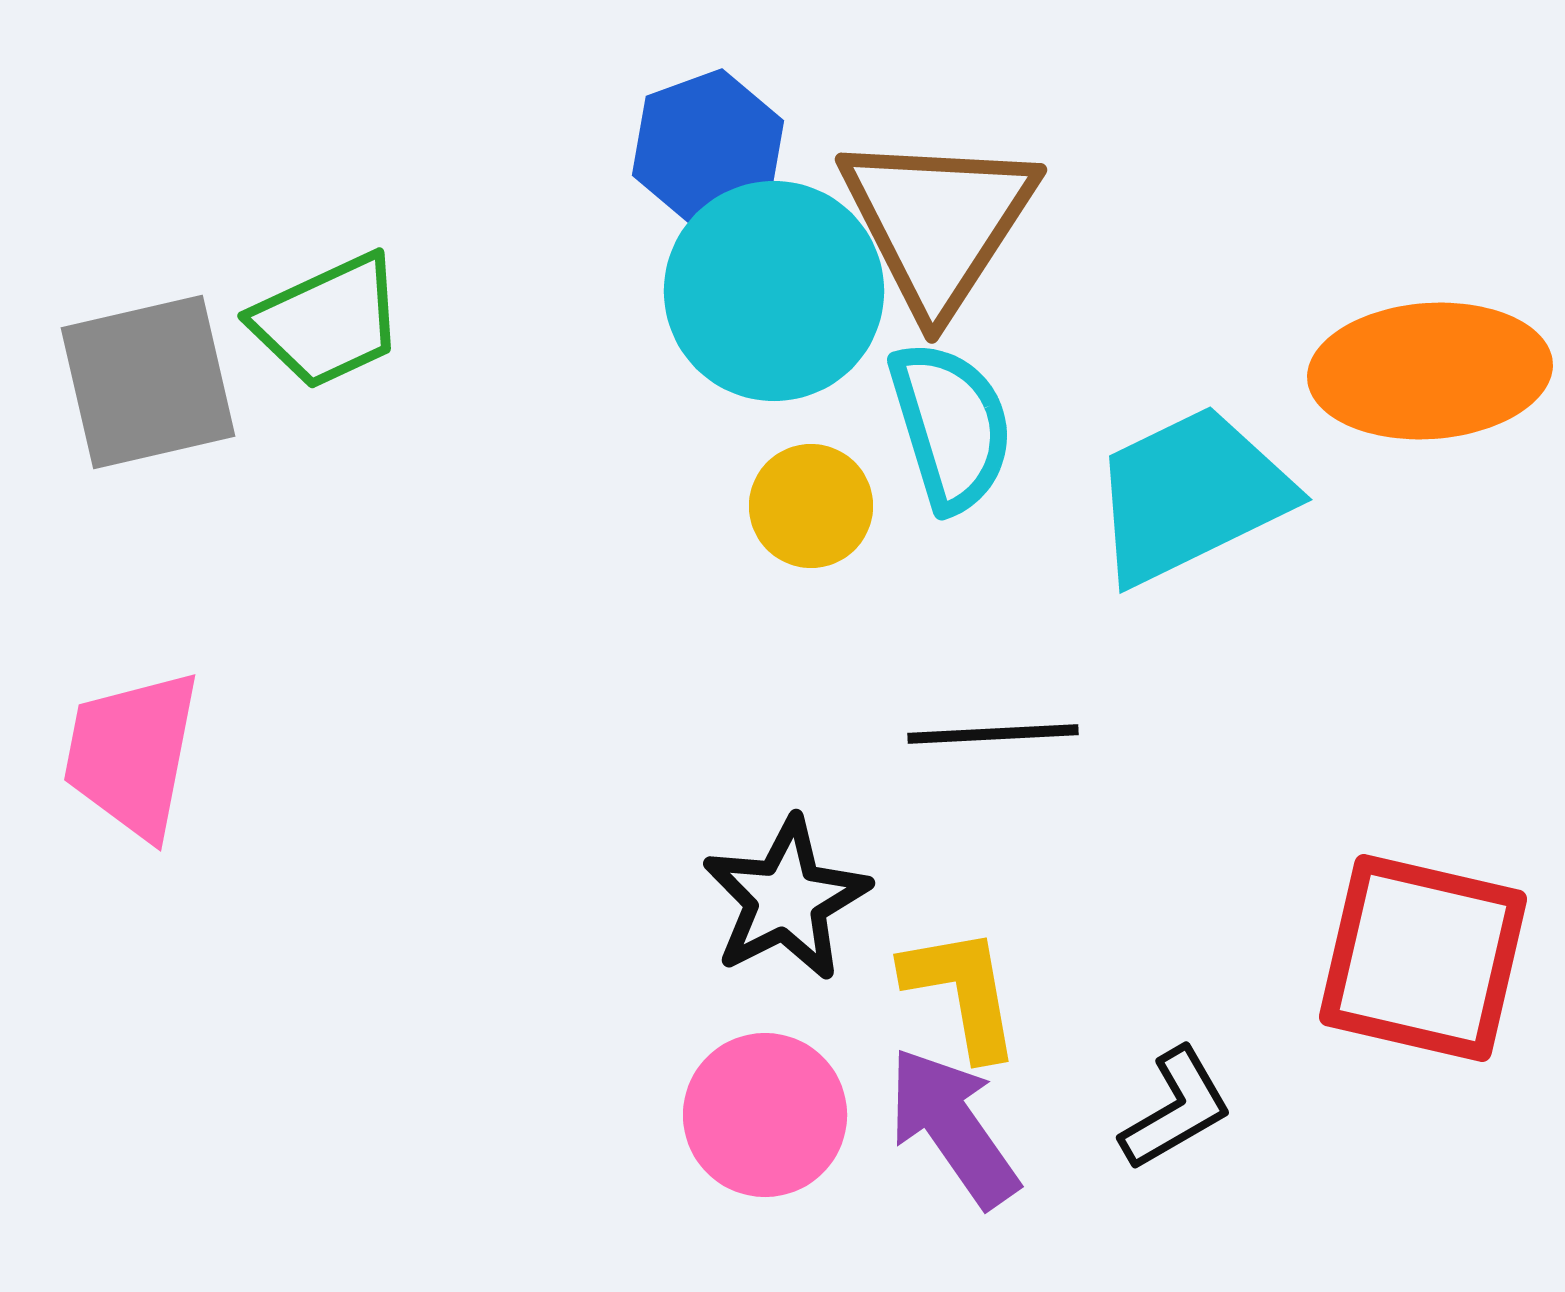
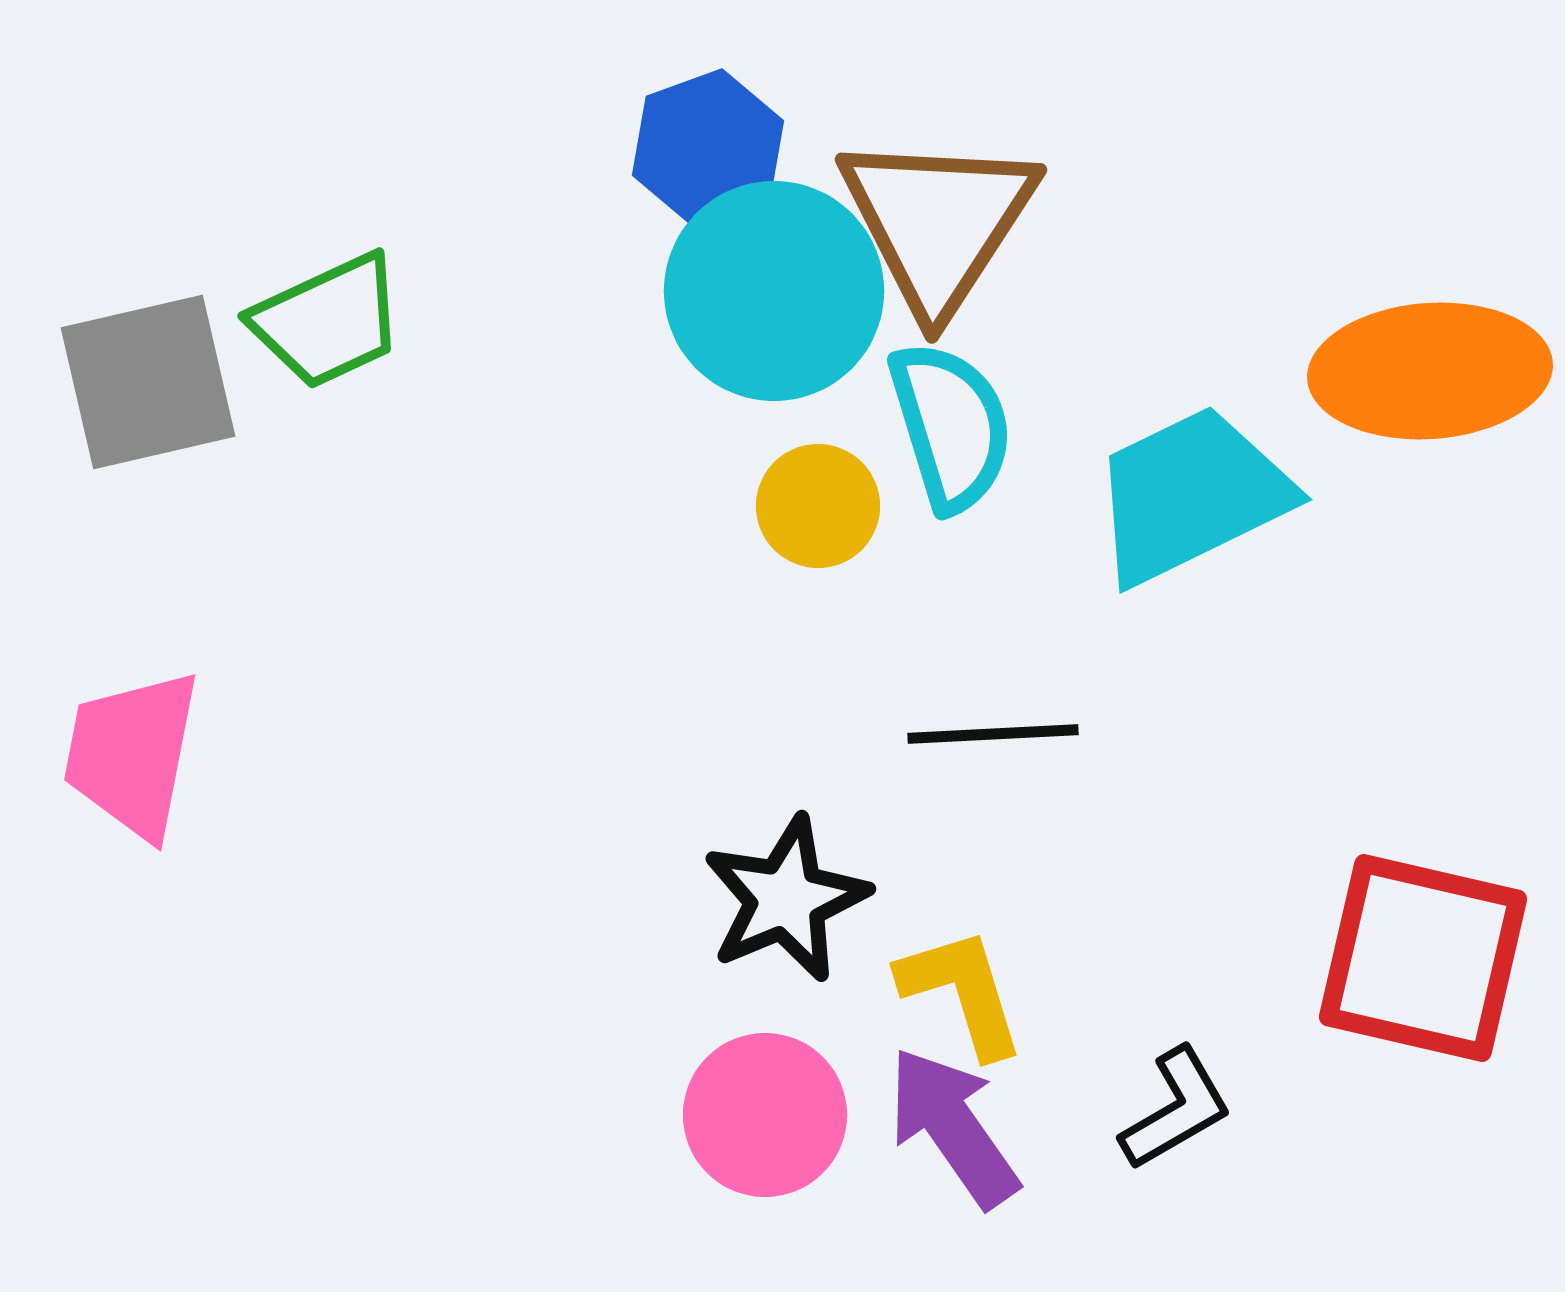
yellow circle: moved 7 px right
black star: rotated 4 degrees clockwise
yellow L-shape: rotated 7 degrees counterclockwise
